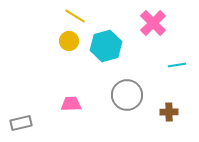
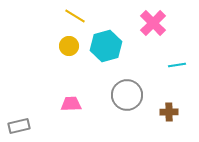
yellow circle: moved 5 px down
gray rectangle: moved 2 px left, 3 px down
